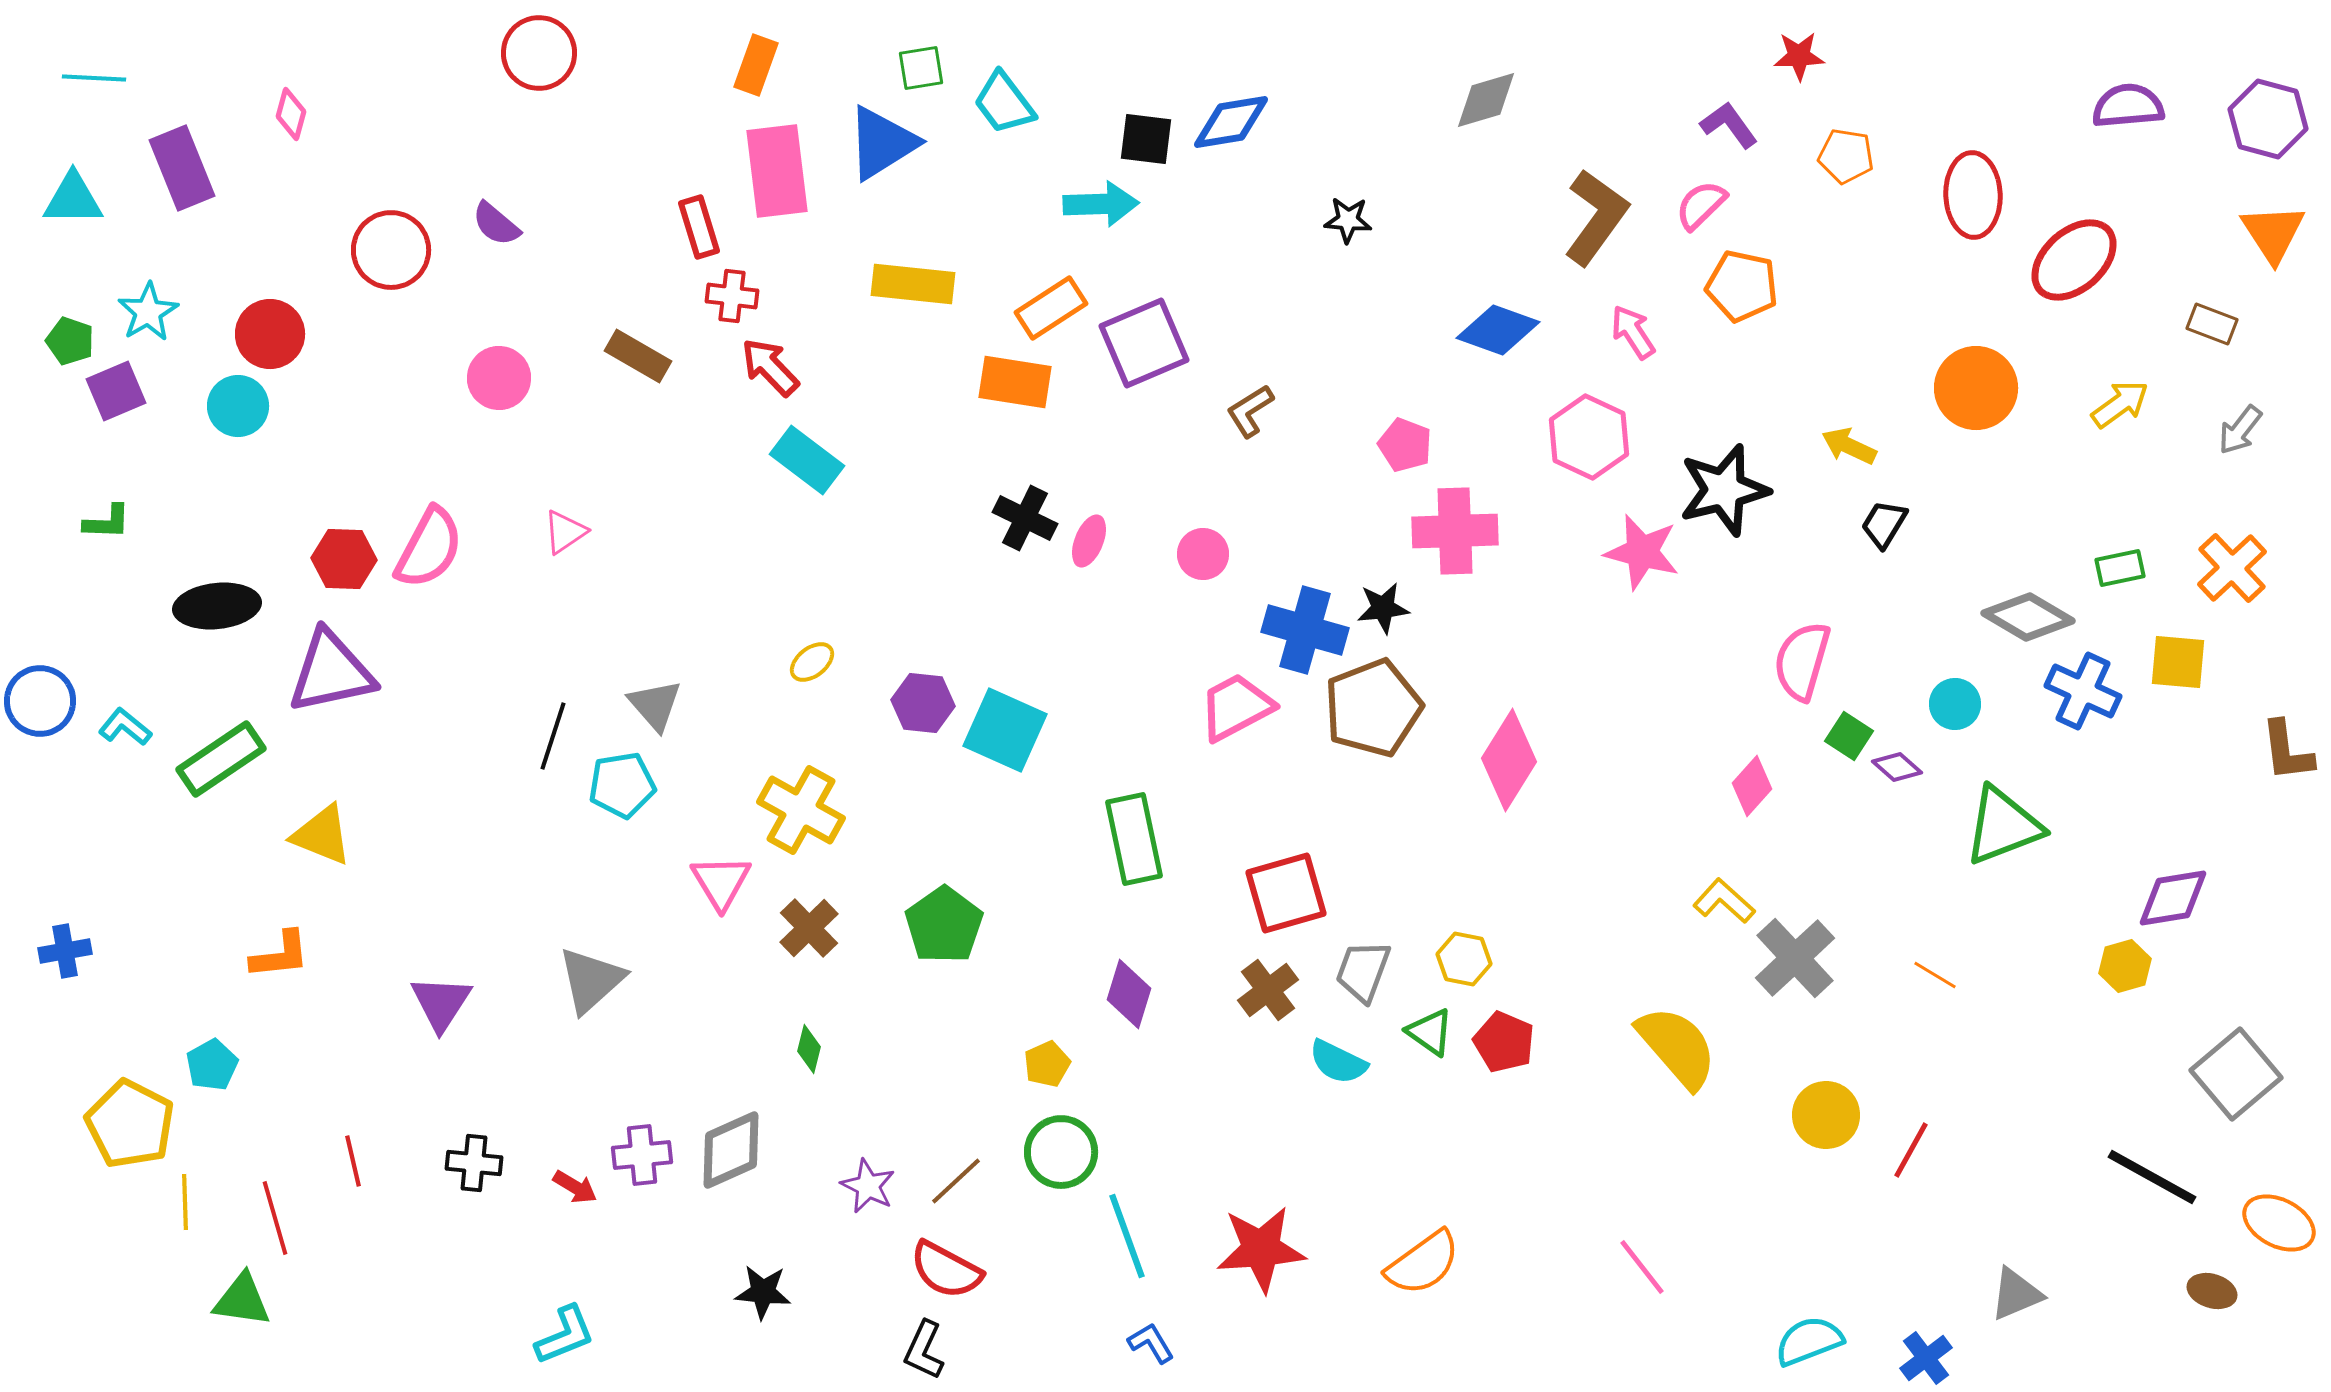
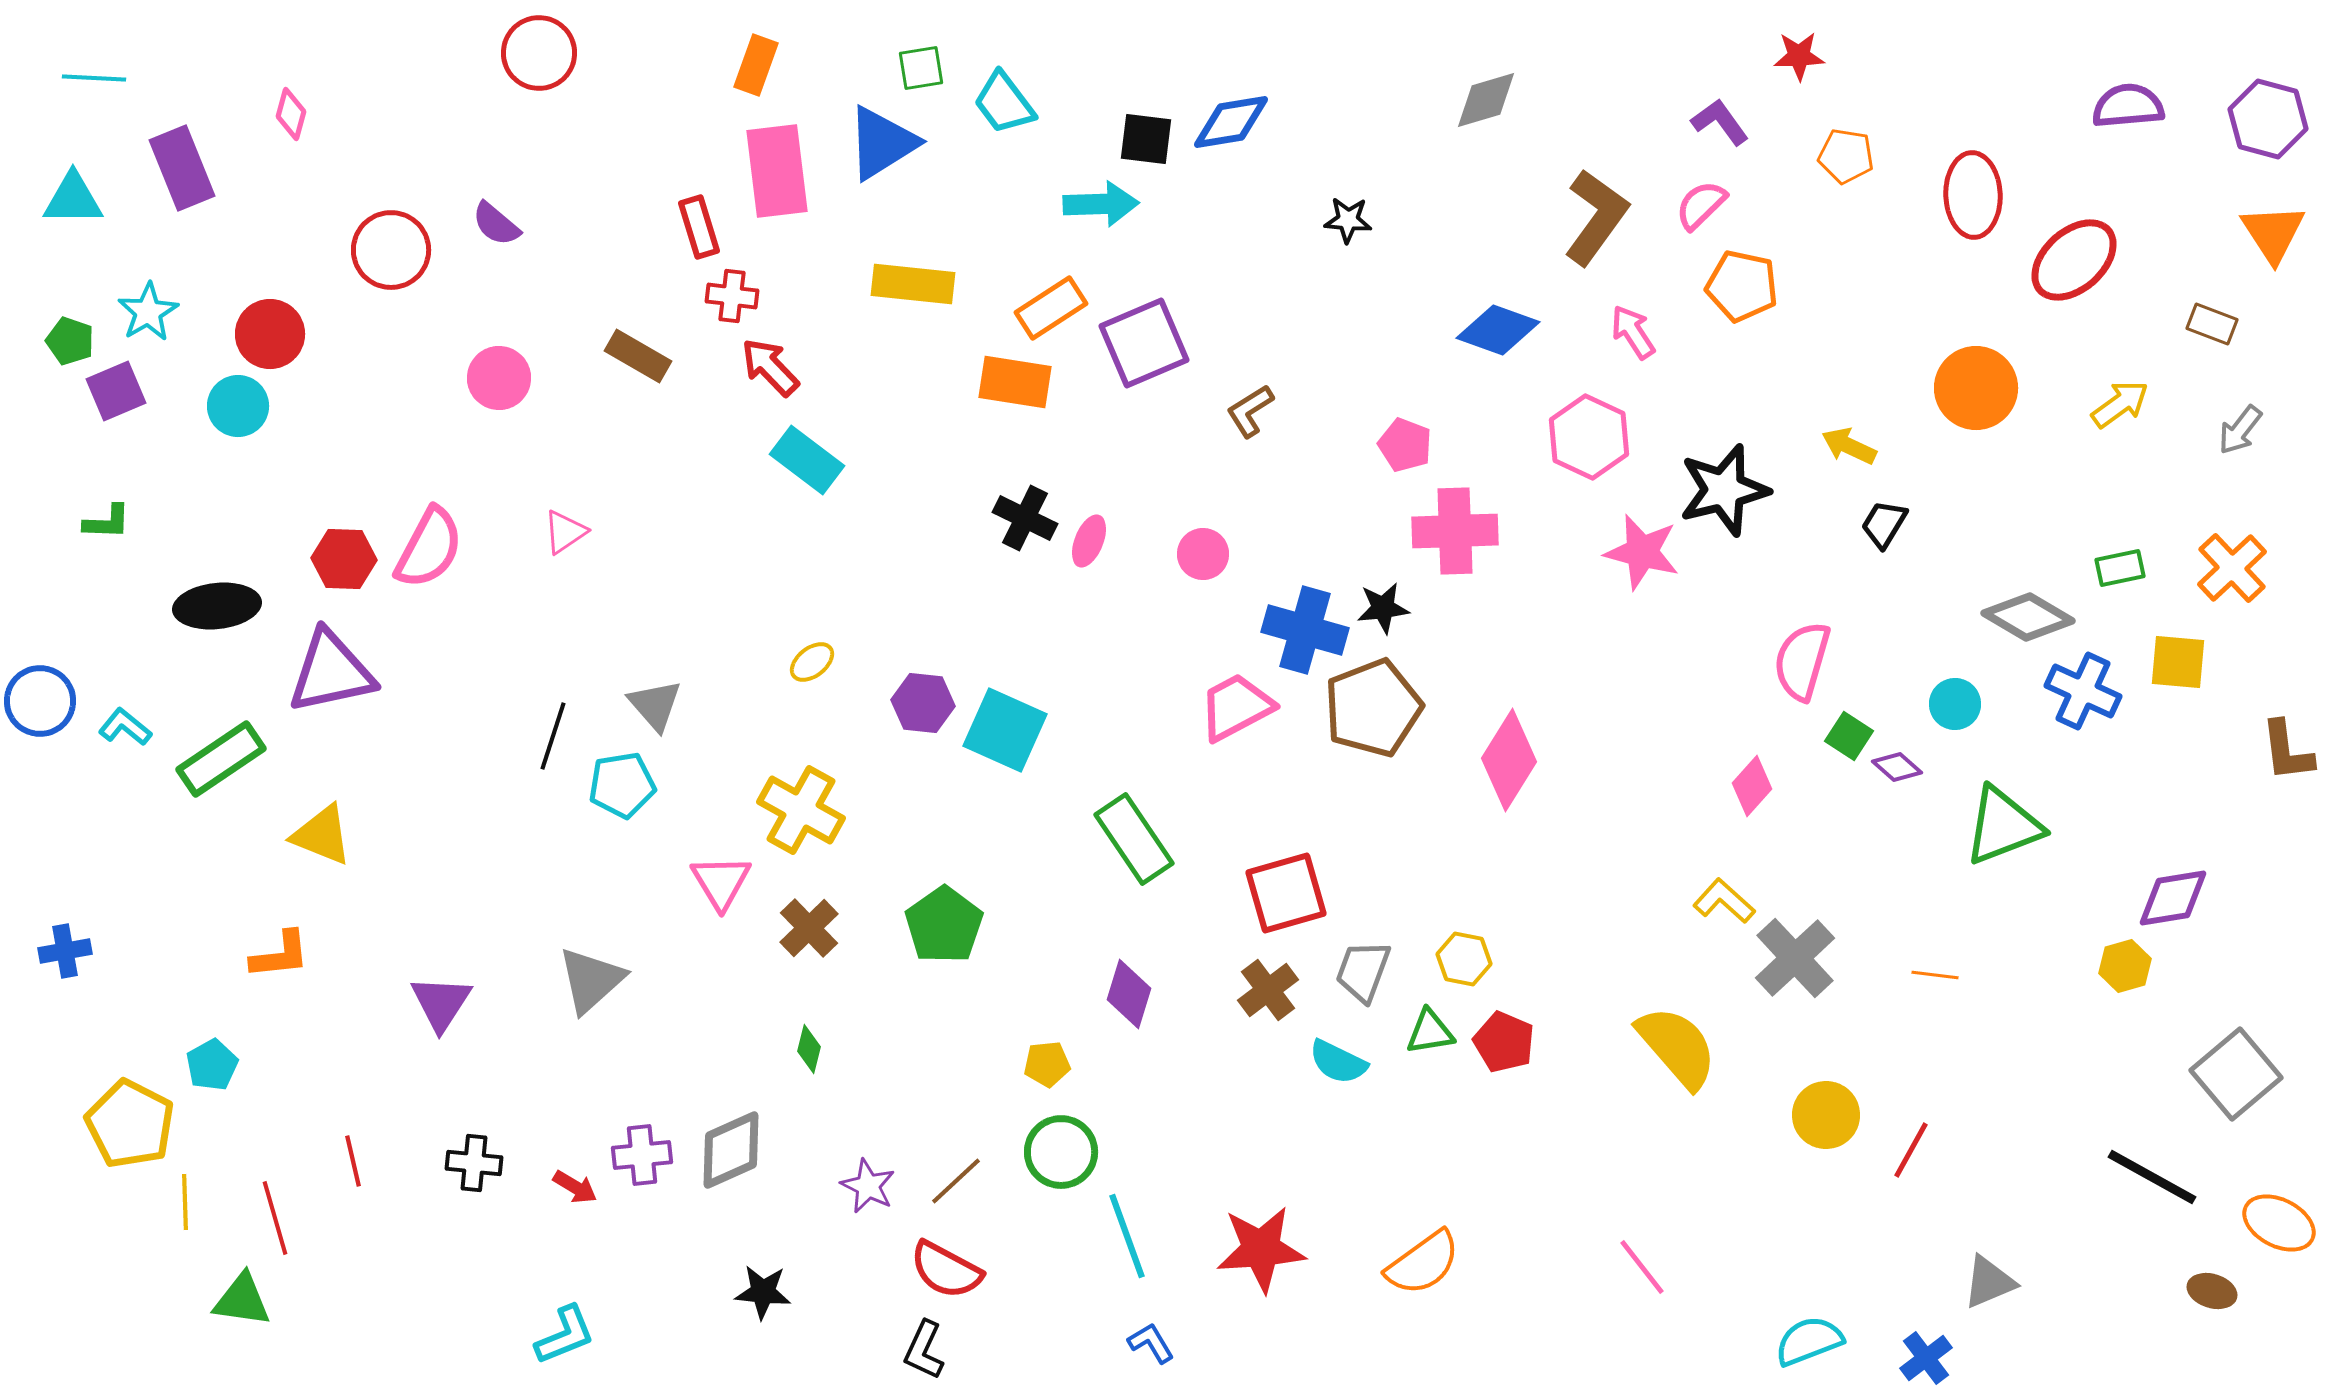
purple L-shape at (1729, 125): moved 9 px left, 3 px up
green rectangle at (1134, 839): rotated 22 degrees counterclockwise
orange line at (1935, 975): rotated 24 degrees counterclockwise
green triangle at (1430, 1032): rotated 44 degrees counterclockwise
yellow pentagon at (1047, 1064): rotated 18 degrees clockwise
gray triangle at (2016, 1294): moved 27 px left, 12 px up
